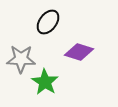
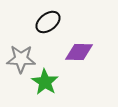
black ellipse: rotated 15 degrees clockwise
purple diamond: rotated 16 degrees counterclockwise
